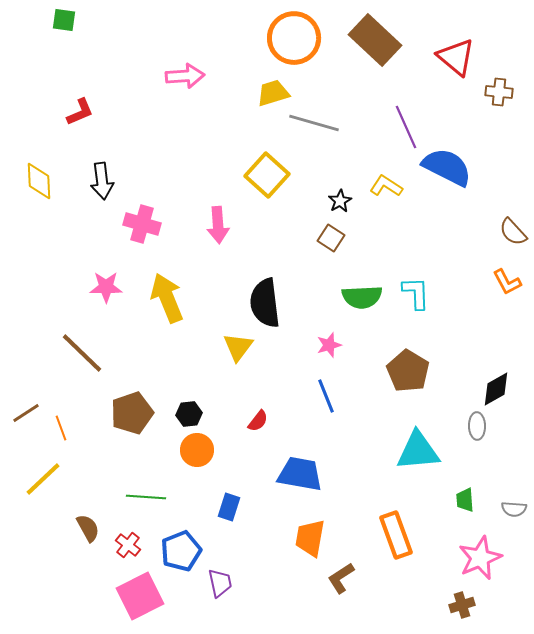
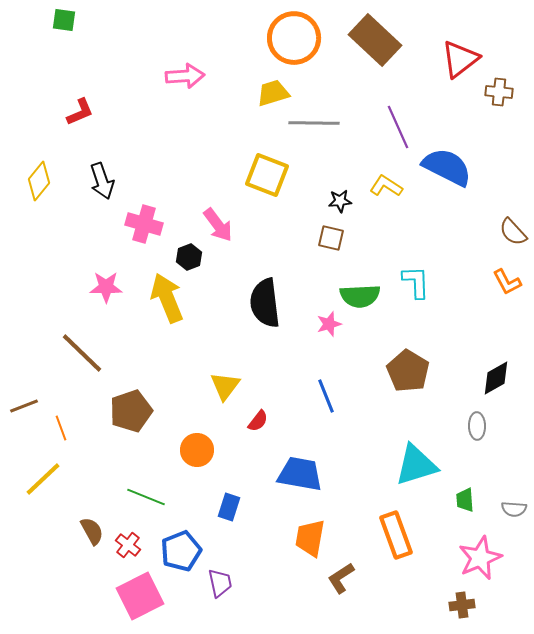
red triangle at (456, 57): moved 4 px right, 2 px down; rotated 42 degrees clockwise
gray line at (314, 123): rotated 15 degrees counterclockwise
purple line at (406, 127): moved 8 px left
yellow square at (267, 175): rotated 21 degrees counterclockwise
yellow diamond at (39, 181): rotated 42 degrees clockwise
black arrow at (102, 181): rotated 12 degrees counterclockwise
black star at (340, 201): rotated 25 degrees clockwise
pink cross at (142, 224): moved 2 px right
pink arrow at (218, 225): rotated 33 degrees counterclockwise
brown square at (331, 238): rotated 20 degrees counterclockwise
cyan L-shape at (416, 293): moved 11 px up
green semicircle at (362, 297): moved 2 px left, 1 px up
pink star at (329, 345): moved 21 px up
yellow triangle at (238, 347): moved 13 px left, 39 px down
black diamond at (496, 389): moved 11 px up
brown line at (26, 413): moved 2 px left, 7 px up; rotated 12 degrees clockwise
brown pentagon at (132, 413): moved 1 px left, 2 px up
black hexagon at (189, 414): moved 157 px up; rotated 15 degrees counterclockwise
cyan triangle at (418, 451): moved 2 px left, 14 px down; rotated 12 degrees counterclockwise
green line at (146, 497): rotated 18 degrees clockwise
brown semicircle at (88, 528): moved 4 px right, 3 px down
brown cross at (462, 605): rotated 10 degrees clockwise
